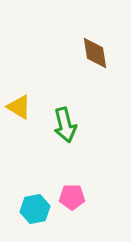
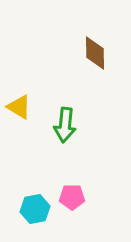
brown diamond: rotated 8 degrees clockwise
green arrow: rotated 20 degrees clockwise
